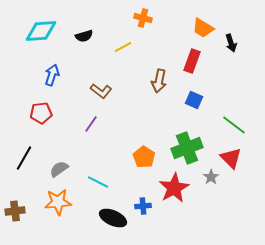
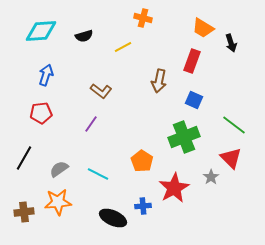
blue arrow: moved 6 px left
green cross: moved 3 px left, 11 px up
orange pentagon: moved 2 px left, 4 px down
cyan line: moved 8 px up
brown cross: moved 9 px right, 1 px down
